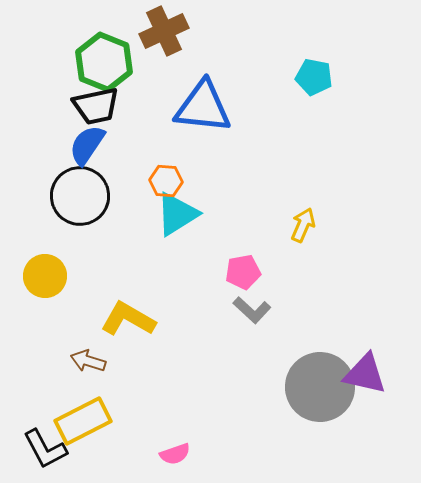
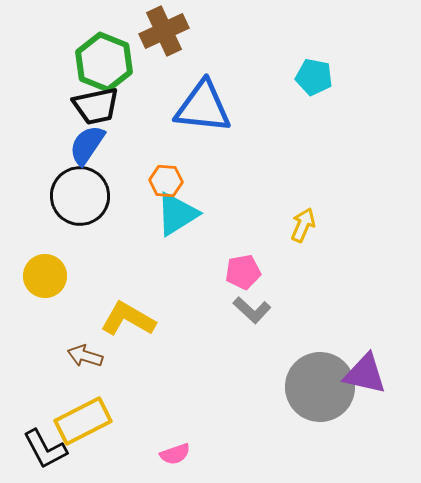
brown arrow: moved 3 px left, 5 px up
